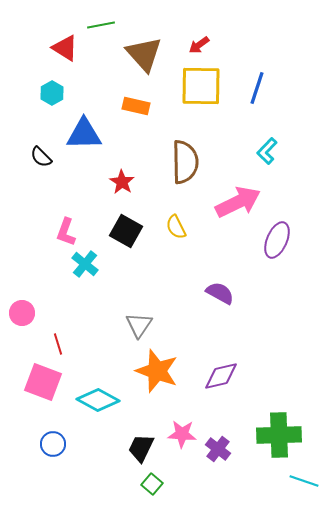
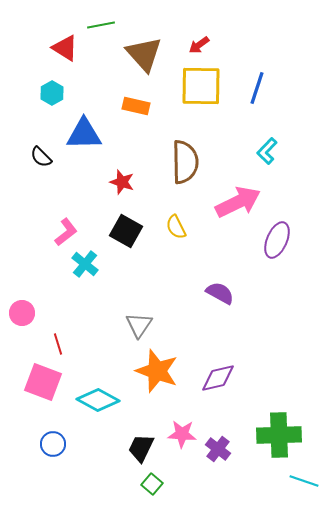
red star: rotated 15 degrees counterclockwise
pink L-shape: rotated 148 degrees counterclockwise
purple diamond: moved 3 px left, 2 px down
